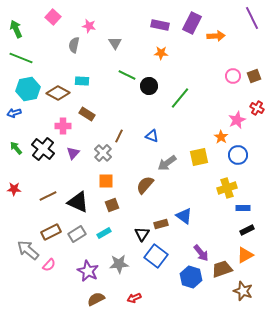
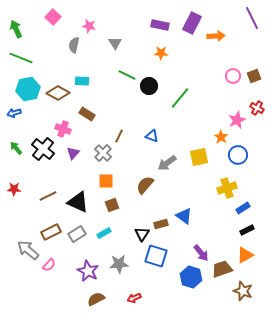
pink cross at (63, 126): moved 3 px down; rotated 21 degrees clockwise
blue rectangle at (243, 208): rotated 32 degrees counterclockwise
blue square at (156, 256): rotated 20 degrees counterclockwise
